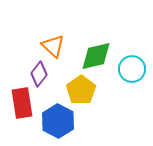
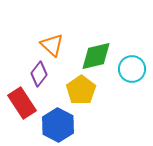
orange triangle: moved 1 px left, 1 px up
red rectangle: rotated 24 degrees counterclockwise
blue hexagon: moved 4 px down
